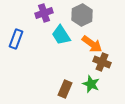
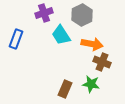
orange arrow: rotated 25 degrees counterclockwise
green star: rotated 12 degrees counterclockwise
